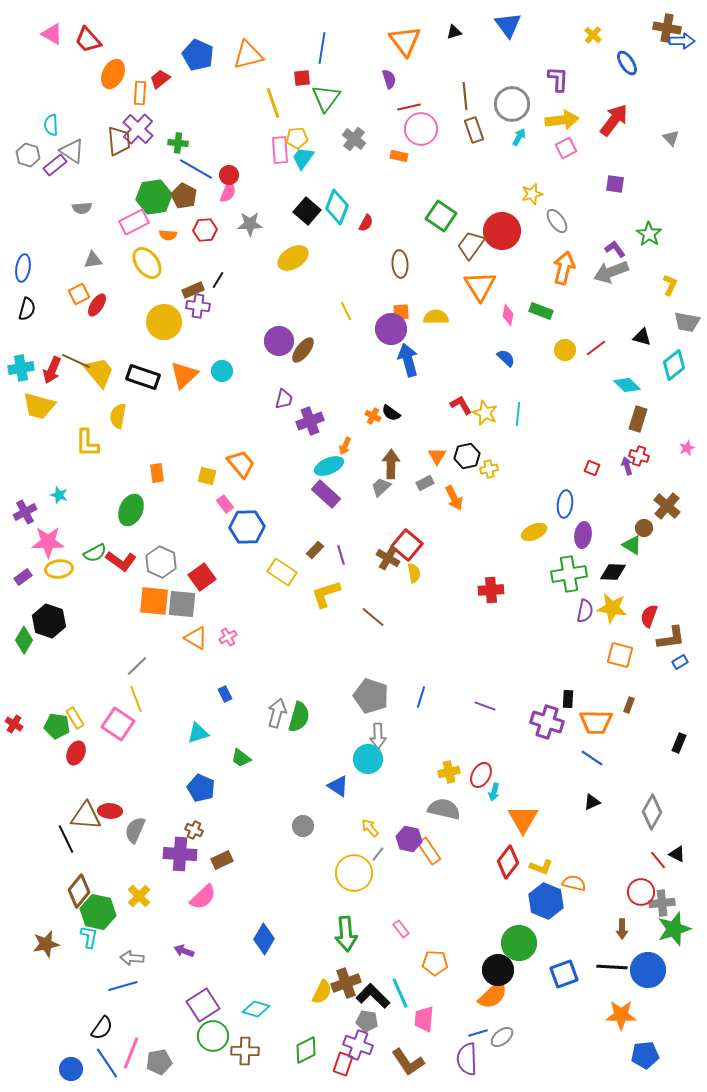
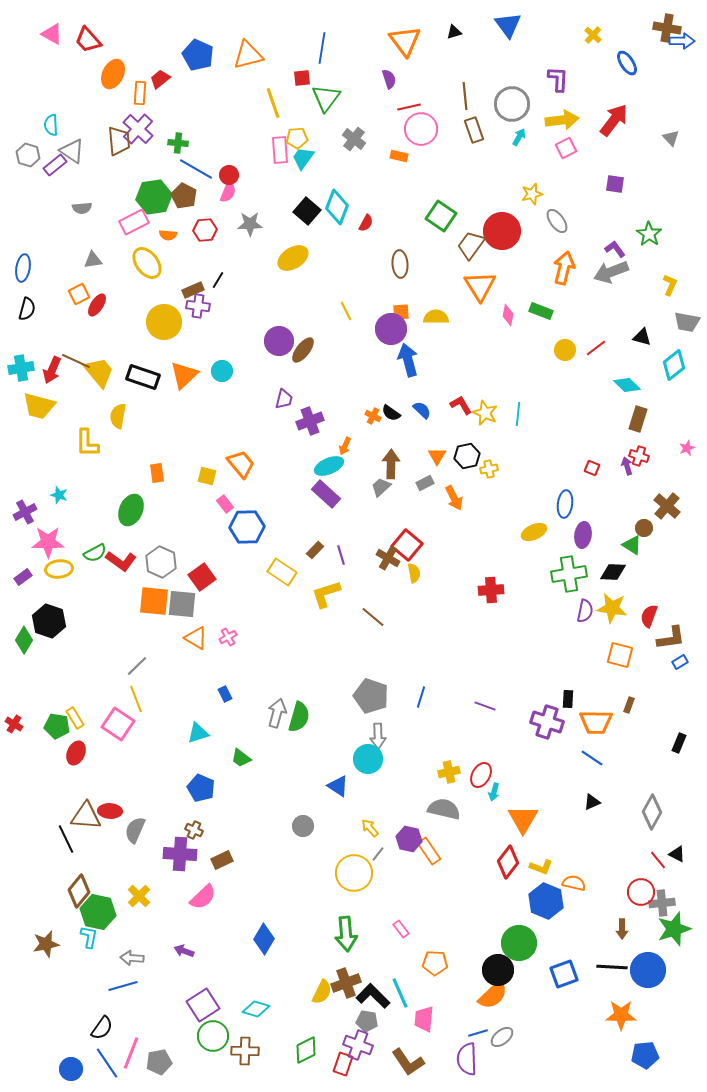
blue semicircle at (506, 358): moved 84 px left, 52 px down
